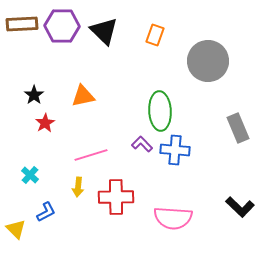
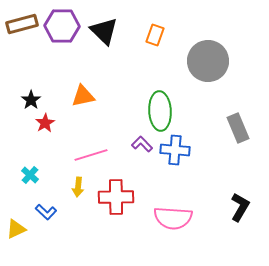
brown rectangle: rotated 12 degrees counterclockwise
black star: moved 3 px left, 5 px down
black L-shape: rotated 104 degrees counterclockwise
blue L-shape: rotated 70 degrees clockwise
yellow triangle: rotated 50 degrees clockwise
